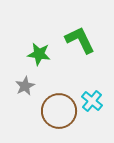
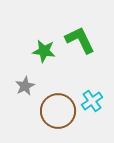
green star: moved 5 px right, 3 px up
cyan cross: rotated 15 degrees clockwise
brown circle: moved 1 px left
